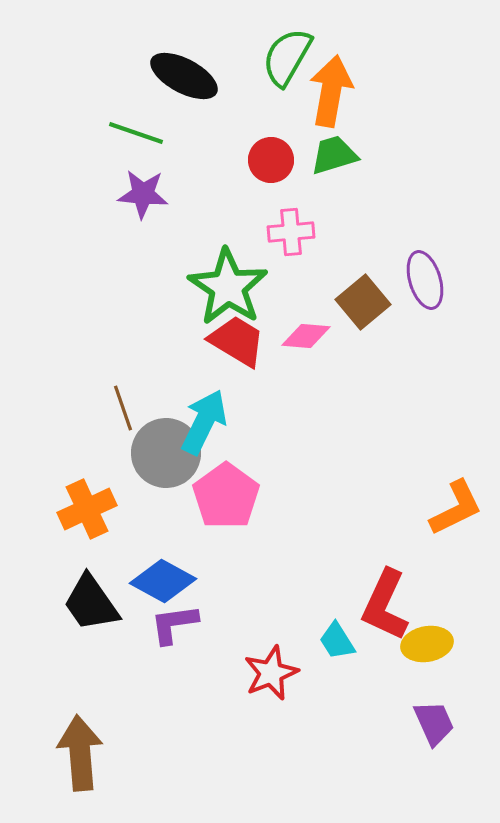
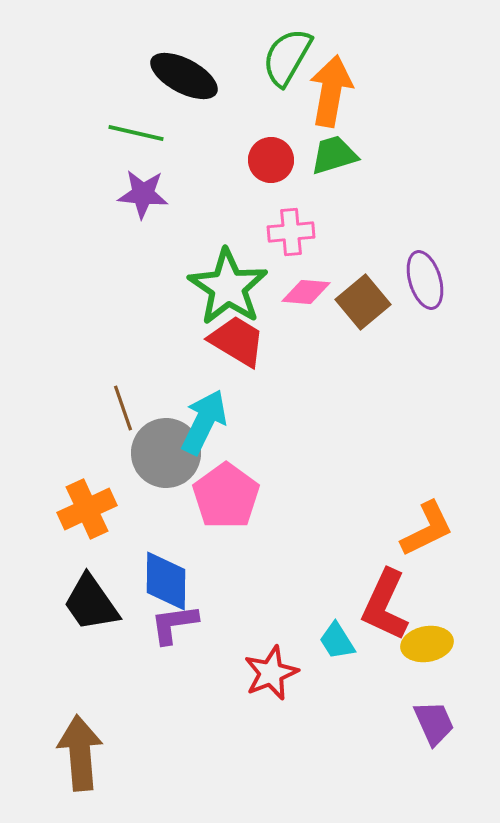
green line: rotated 6 degrees counterclockwise
pink diamond: moved 44 px up
orange L-shape: moved 29 px left, 21 px down
blue diamond: moved 3 px right; rotated 62 degrees clockwise
